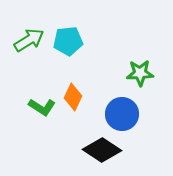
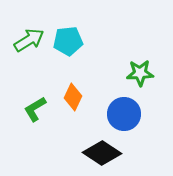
green L-shape: moved 7 px left, 2 px down; rotated 116 degrees clockwise
blue circle: moved 2 px right
black diamond: moved 3 px down
